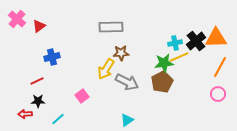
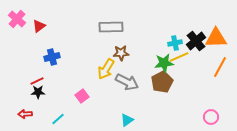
pink circle: moved 7 px left, 23 px down
black star: moved 9 px up
